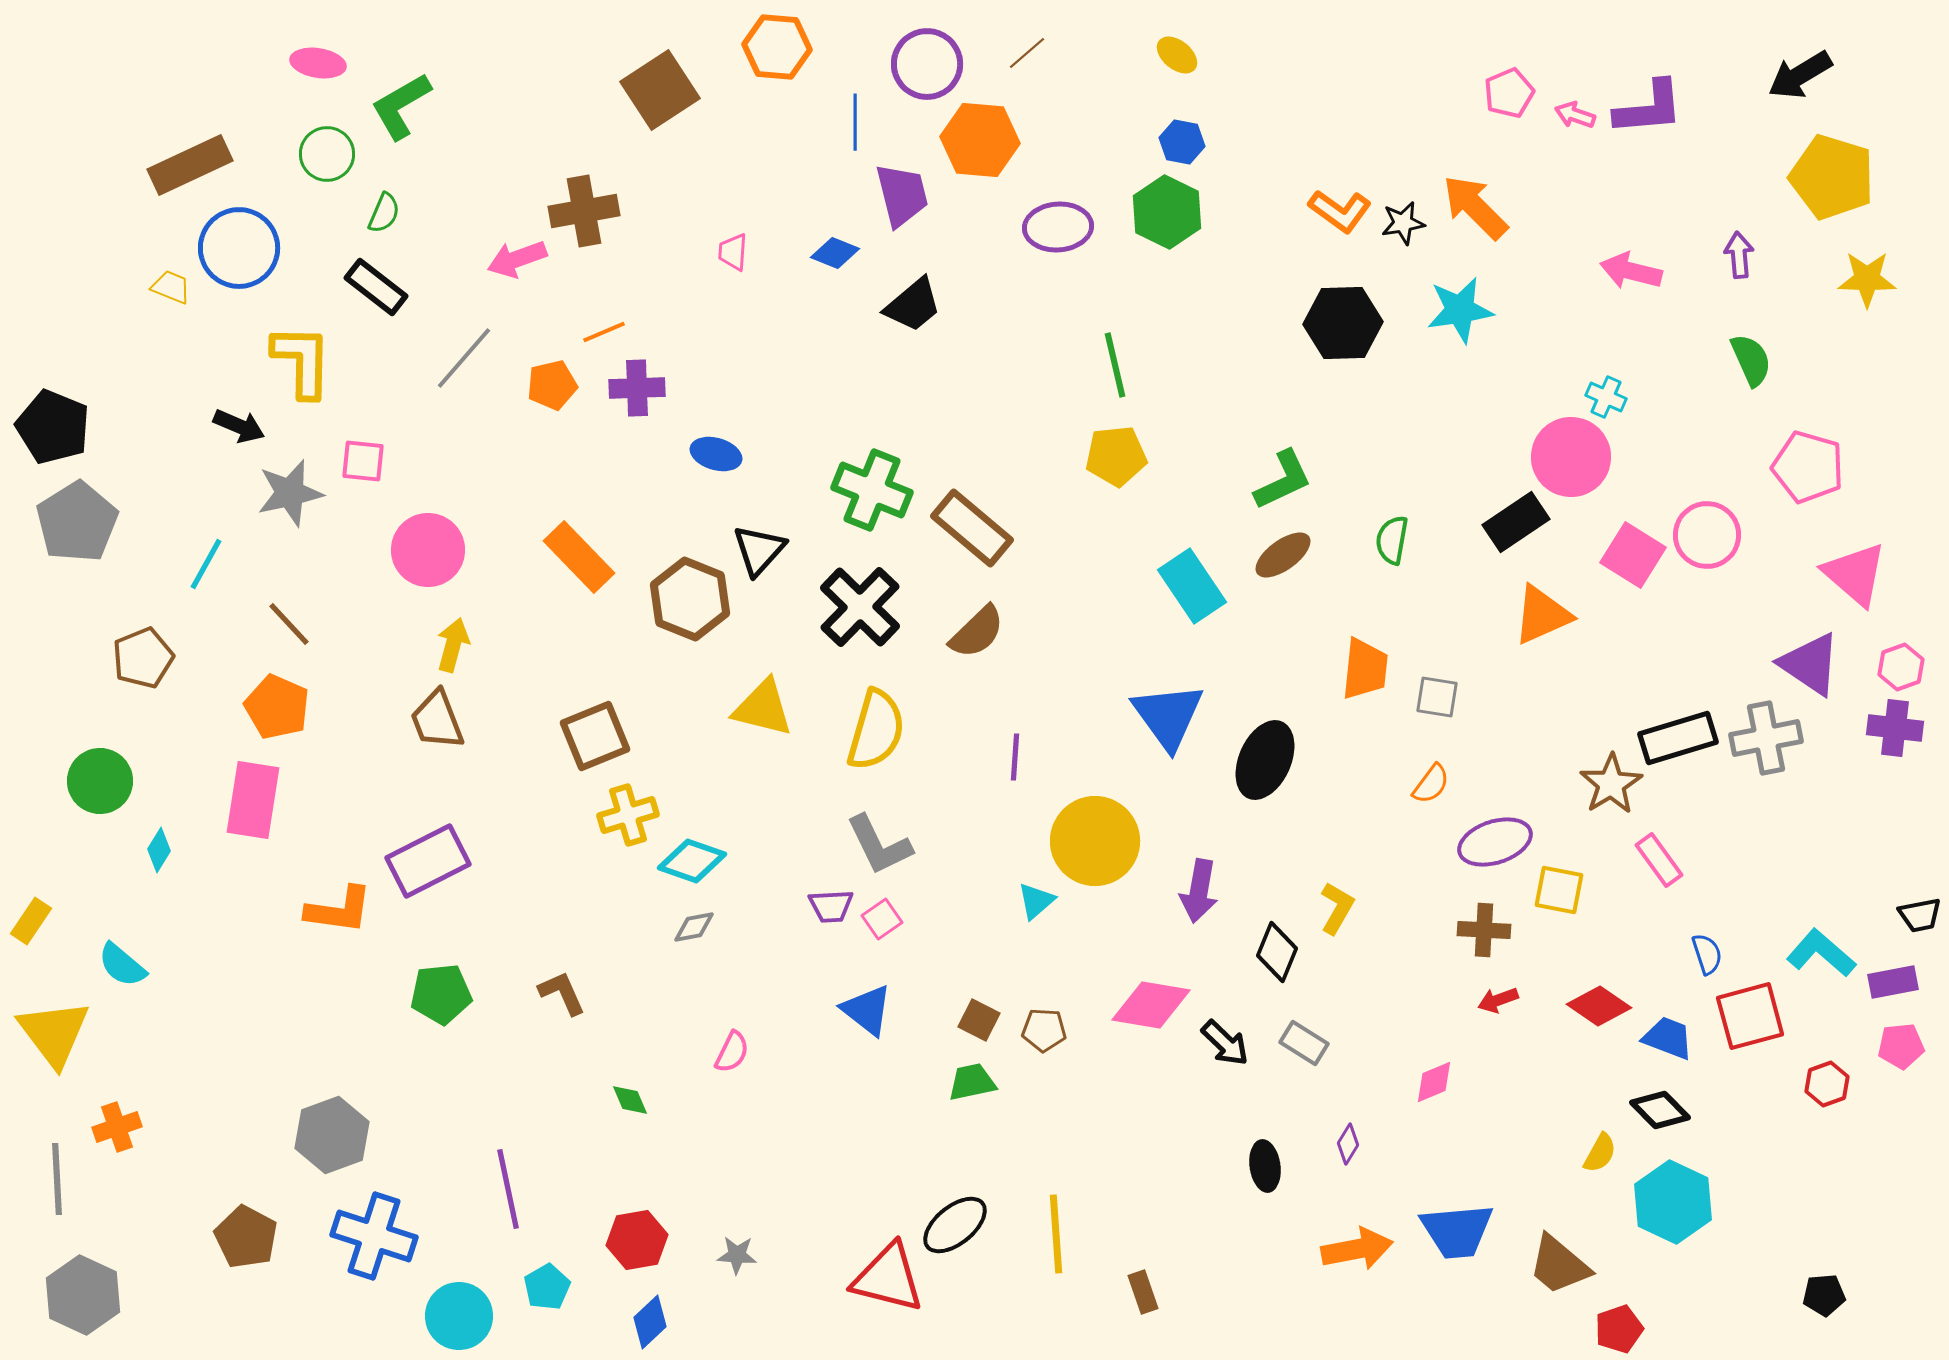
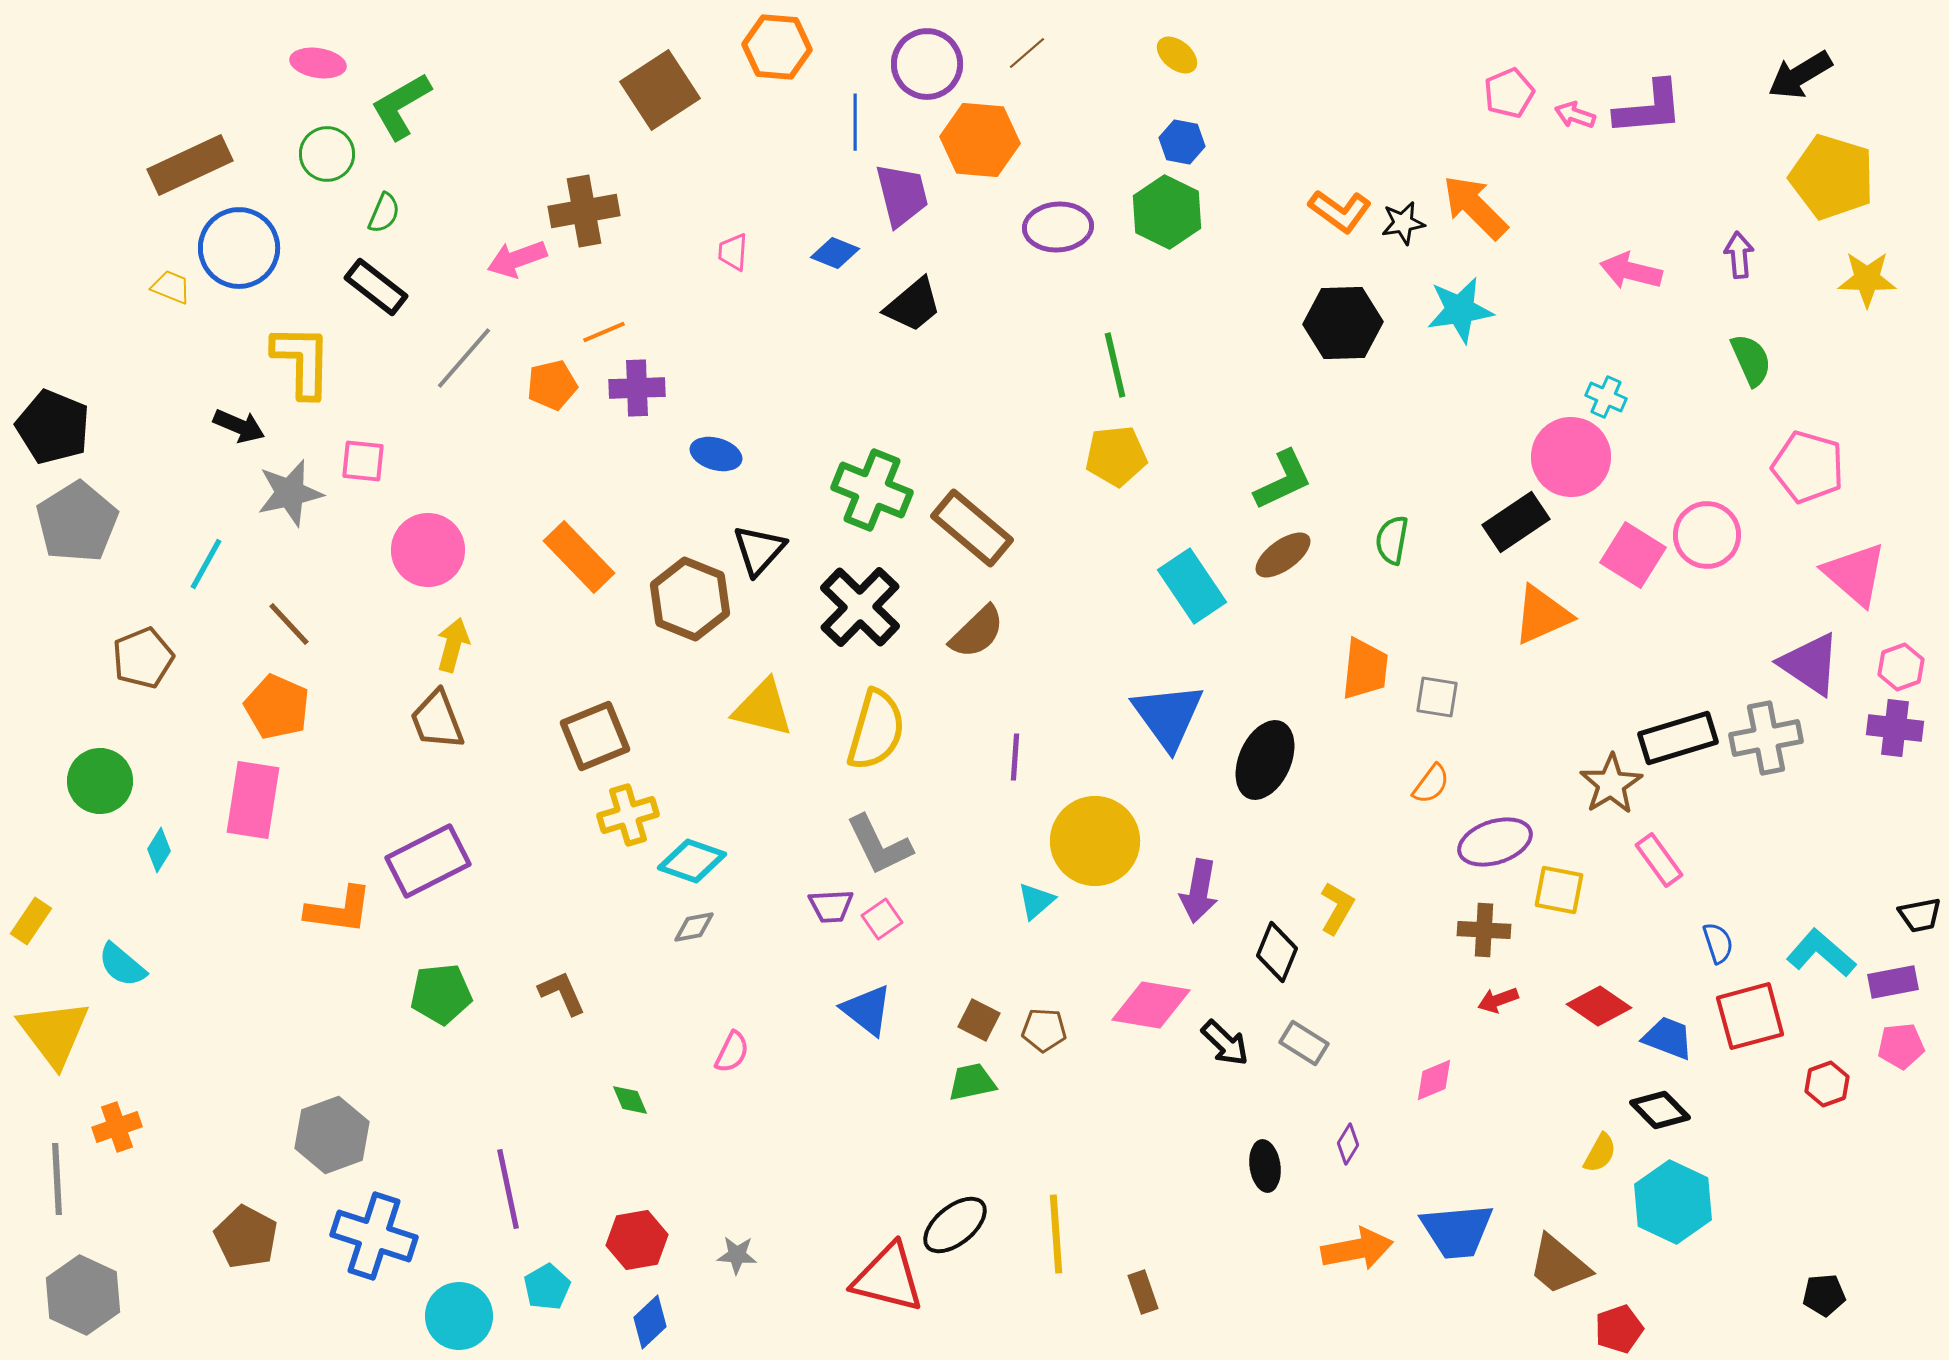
blue semicircle at (1707, 954): moved 11 px right, 11 px up
pink diamond at (1434, 1082): moved 2 px up
